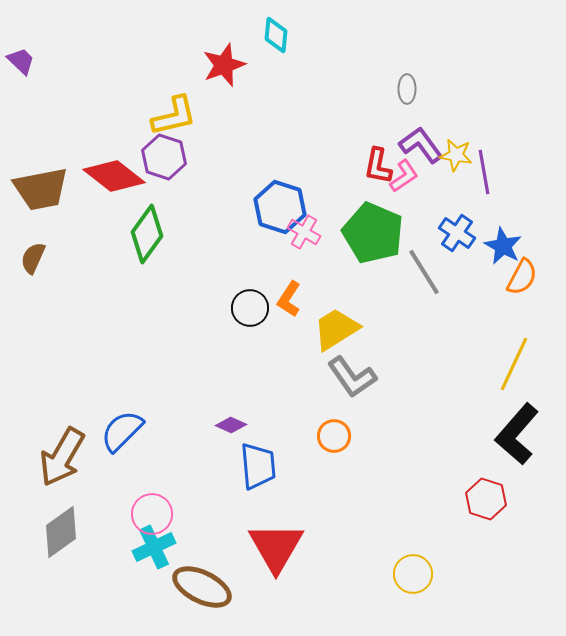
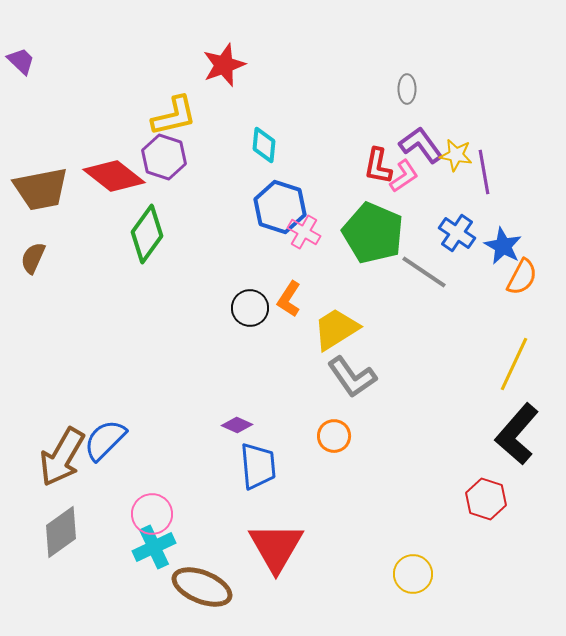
cyan diamond: moved 12 px left, 110 px down
gray line: rotated 24 degrees counterclockwise
purple diamond: moved 6 px right
blue semicircle: moved 17 px left, 9 px down
brown ellipse: rotated 4 degrees counterclockwise
